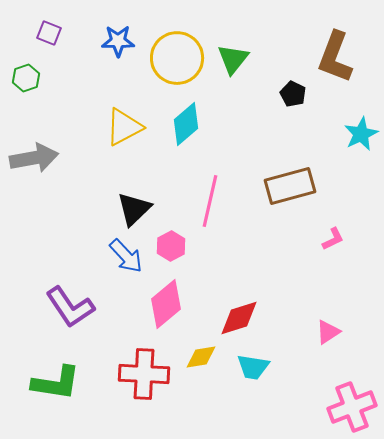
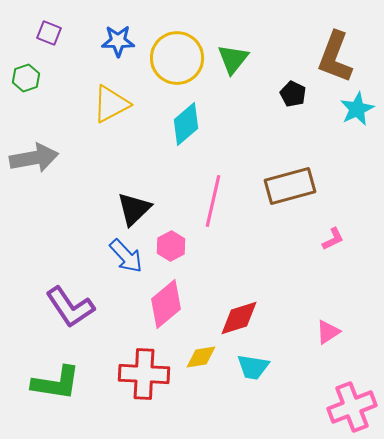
yellow triangle: moved 13 px left, 23 px up
cyan star: moved 4 px left, 25 px up
pink line: moved 3 px right
